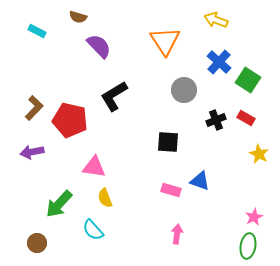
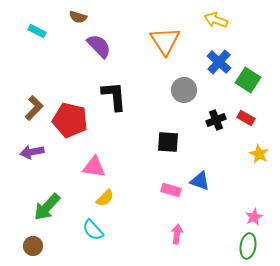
black L-shape: rotated 116 degrees clockwise
yellow semicircle: rotated 114 degrees counterclockwise
green arrow: moved 12 px left, 3 px down
brown circle: moved 4 px left, 3 px down
